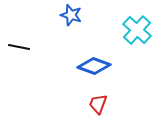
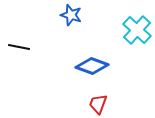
blue diamond: moved 2 px left
